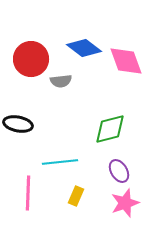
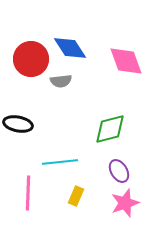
blue diamond: moved 14 px left; rotated 20 degrees clockwise
